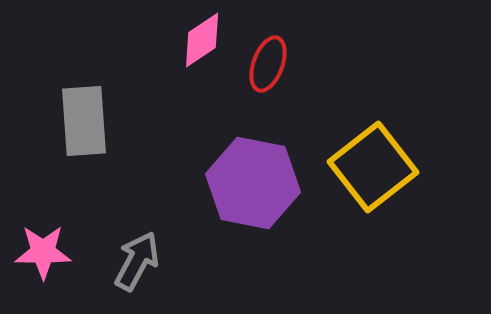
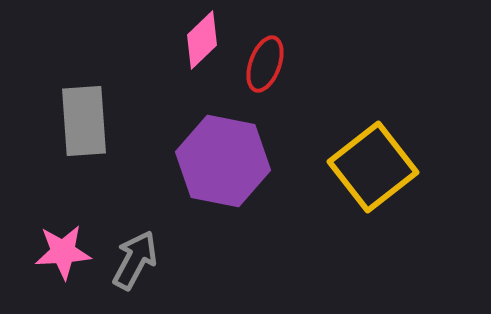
pink diamond: rotated 10 degrees counterclockwise
red ellipse: moved 3 px left
purple hexagon: moved 30 px left, 22 px up
pink star: moved 20 px right; rotated 4 degrees counterclockwise
gray arrow: moved 2 px left, 1 px up
